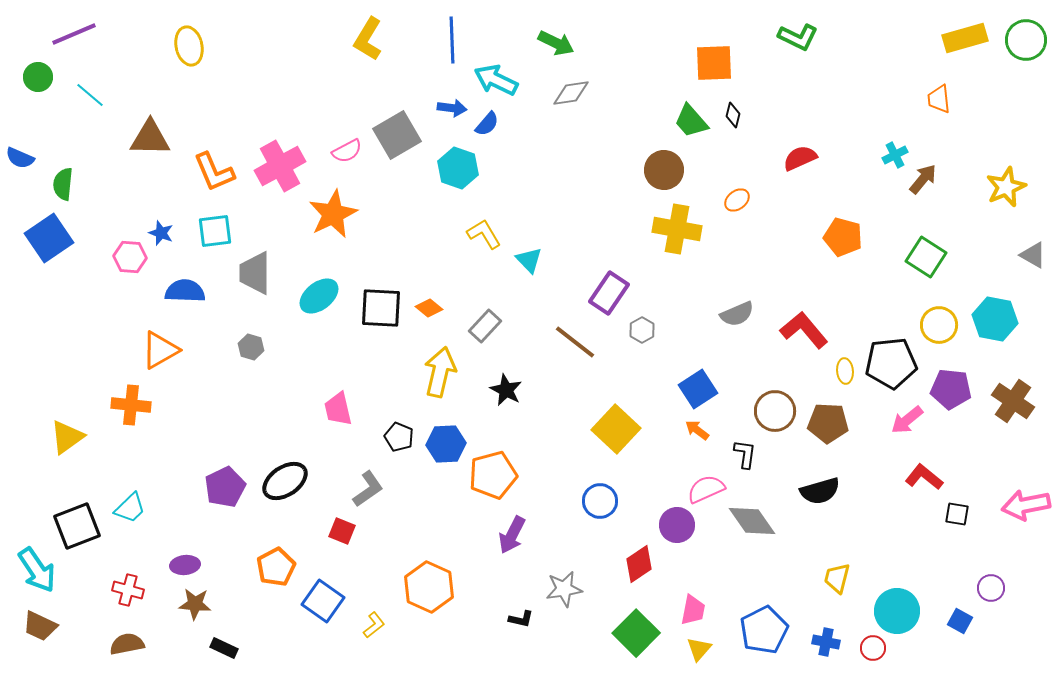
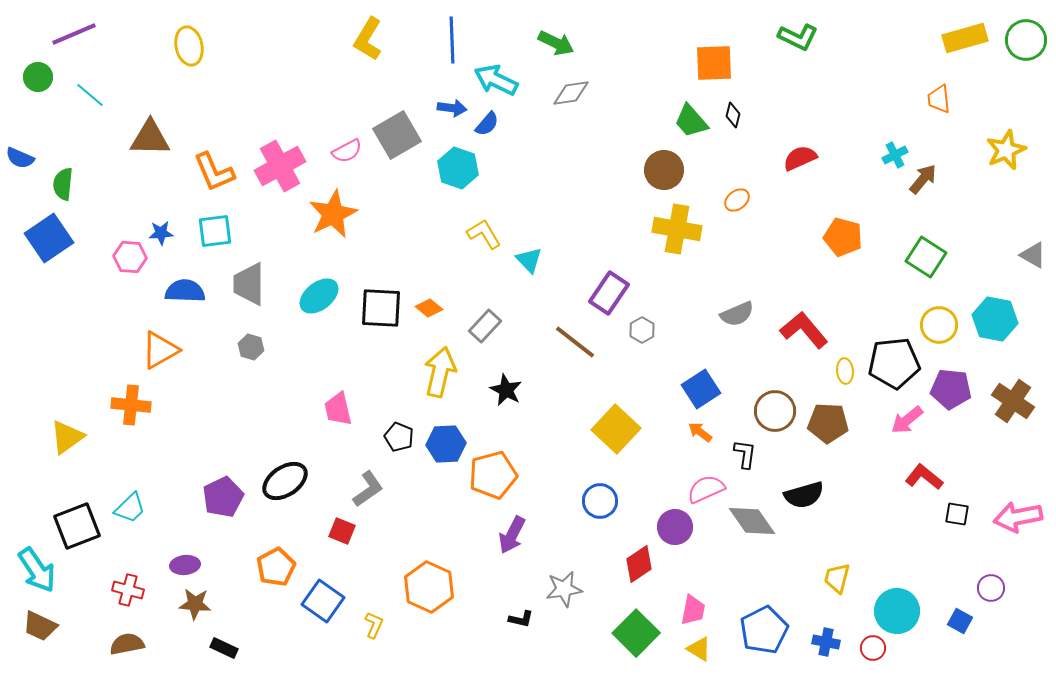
yellow star at (1006, 187): moved 37 px up
blue star at (161, 233): rotated 25 degrees counterclockwise
gray trapezoid at (255, 273): moved 6 px left, 11 px down
black pentagon at (891, 363): moved 3 px right
blue square at (698, 389): moved 3 px right
orange arrow at (697, 430): moved 3 px right, 2 px down
purple pentagon at (225, 487): moved 2 px left, 10 px down
black semicircle at (820, 491): moved 16 px left, 4 px down
pink arrow at (1026, 505): moved 8 px left, 12 px down
purple circle at (677, 525): moved 2 px left, 2 px down
yellow L-shape at (374, 625): rotated 28 degrees counterclockwise
yellow triangle at (699, 649): rotated 40 degrees counterclockwise
